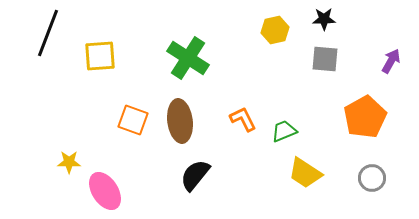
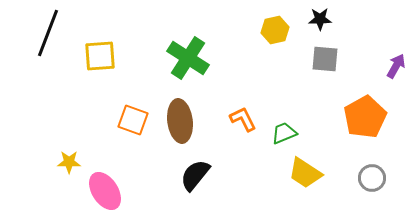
black star: moved 4 px left
purple arrow: moved 5 px right, 5 px down
green trapezoid: moved 2 px down
